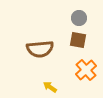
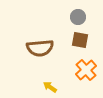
gray circle: moved 1 px left, 1 px up
brown square: moved 2 px right
brown semicircle: moved 1 px up
